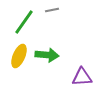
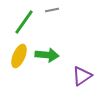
purple triangle: moved 1 px up; rotated 30 degrees counterclockwise
